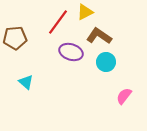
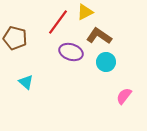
brown pentagon: rotated 20 degrees clockwise
